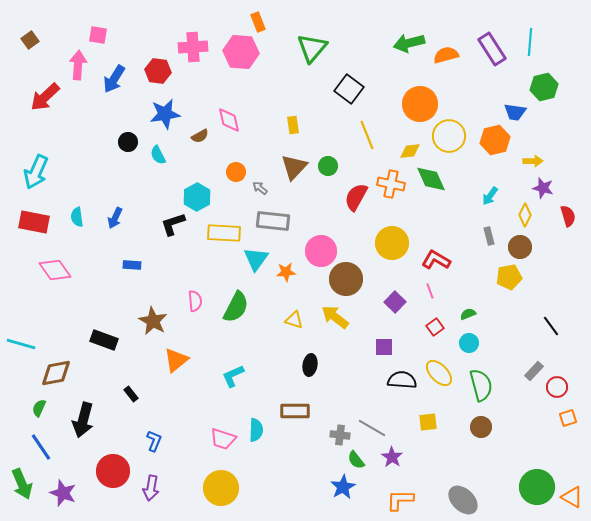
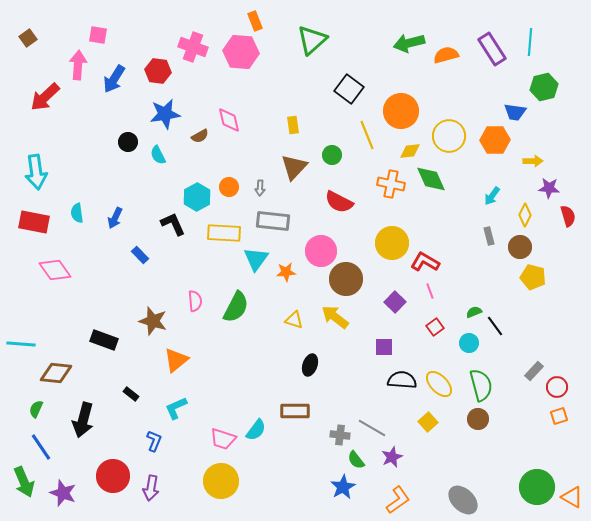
orange rectangle at (258, 22): moved 3 px left, 1 px up
brown square at (30, 40): moved 2 px left, 2 px up
pink cross at (193, 47): rotated 24 degrees clockwise
green triangle at (312, 48): moved 8 px up; rotated 8 degrees clockwise
orange circle at (420, 104): moved 19 px left, 7 px down
orange hexagon at (495, 140): rotated 12 degrees clockwise
green circle at (328, 166): moved 4 px right, 11 px up
cyan arrow at (36, 172): rotated 32 degrees counterclockwise
orange circle at (236, 172): moved 7 px left, 15 px down
gray arrow at (260, 188): rotated 126 degrees counterclockwise
purple star at (543, 188): moved 6 px right; rotated 10 degrees counterclockwise
cyan arrow at (490, 196): moved 2 px right
red semicircle at (356, 197): moved 17 px left, 5 px down; rotated 92 degrees counterclockwise
cyan semicircle at (77, 217): moved 4 px up
black L-shape at (173, 224): rotated 84 degrees clockwise
red L-shape at (436, 260): moved 11 px left, 2 px down
blue rectangle at (132, 265): moved 8 px right, 10 px up; rotated 42 degrees clockwise
yellow pentagon at (509, 277): moved 24 px right; rotated 25 degrees clockwise
green semicircle at (468, 314): moved 6 px right, 2 px up
brown star at (153, 321): rotated 12 degrees counterclockwise
black line at (551, 326): moved 56 px left
cyan line at (21, 344): rotated 12 degrees counterclockwise
black ellipse at (310, 365): rotated 10 degrees clockwise
brown diamond at (56, 373): rotated 16 degrees clockwise
yellow ellipse at (439, 373): moved 11 px down
cyan L-shape at (233, 376): moved 57 px left, 32 px down
black rectangle at (131, 394): rotated 14 degrees counterclockwise
green semicircle at (39, 408): moved 3 px left, 1 px down
orange square at (568, 418): moved 9 px left, 2 px up
yellow square at (428, 422): rotated 36 degrees counterclockwise
brown circle at (481, 427): moved 3 px left, 8 px up
cyan semicircle at (256, 430): rotated 35 degrees clockwise
purple star at (392, 457): rotated 15 degrees clockwise
red circle at (113, 471): moved 5 px down
green arrow at (22, 484): moved 2 px right, 2 px up
yellow circle at (221, 488): moved 7 px up
orange L-shape at (400, 500): moved 2 px left; rotated 144 degrees clockwise
